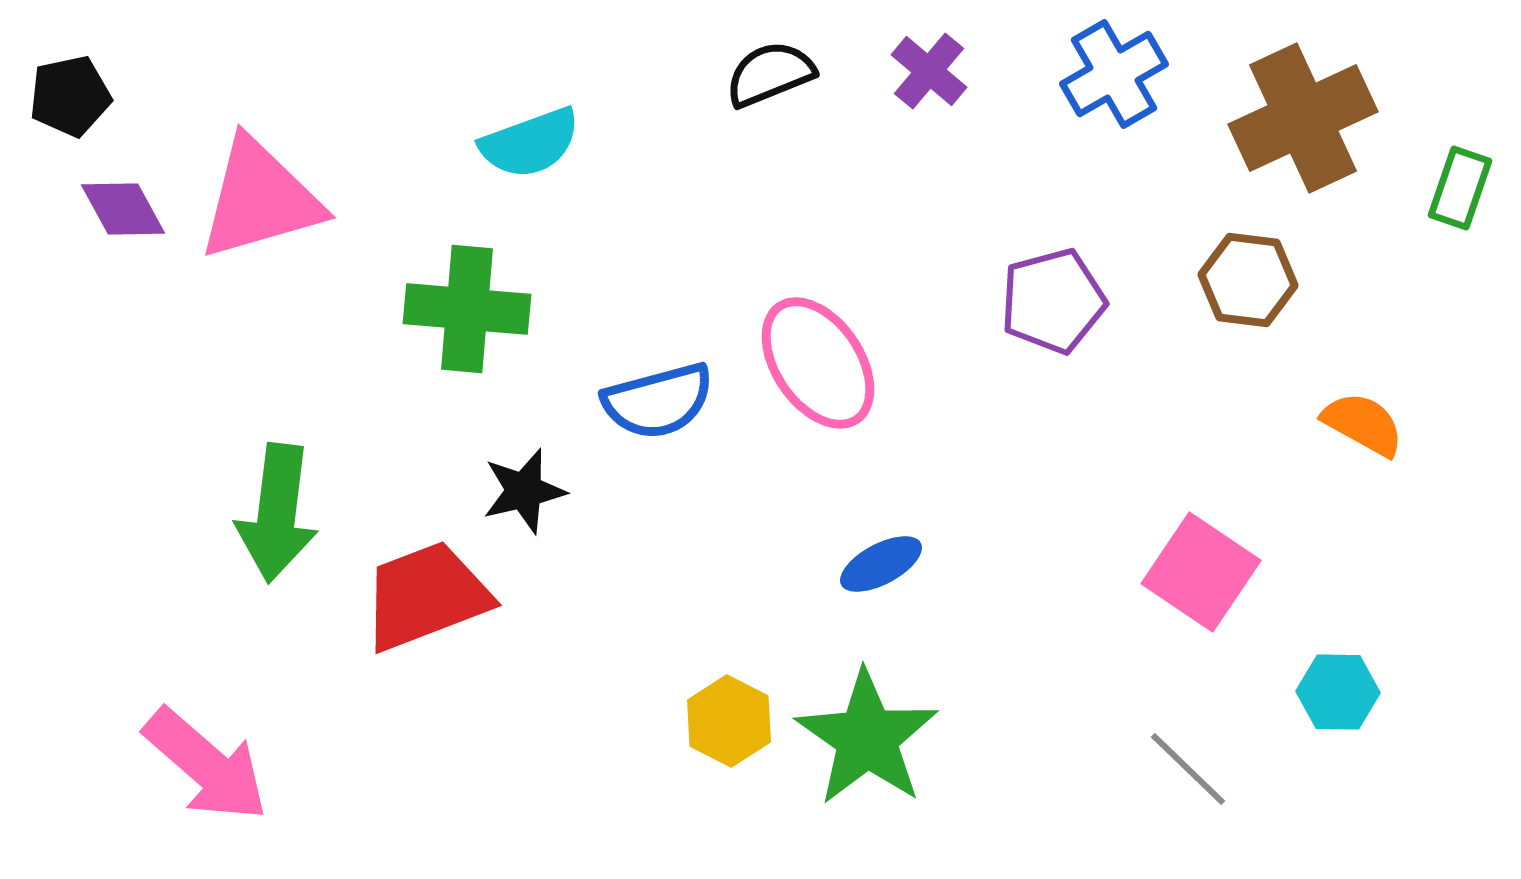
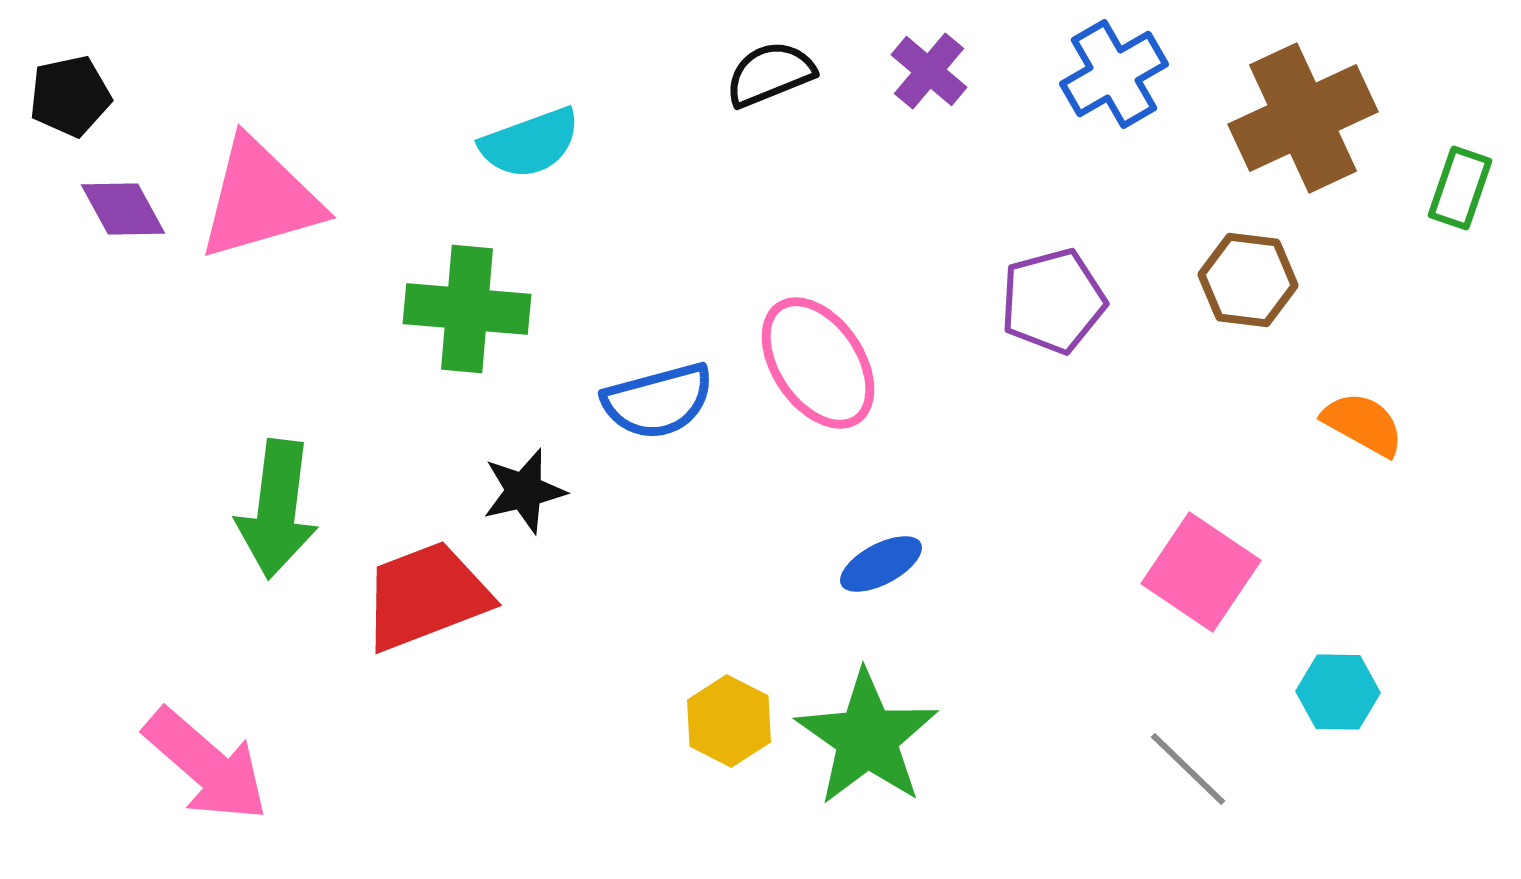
green arrow: moved 4 px up
